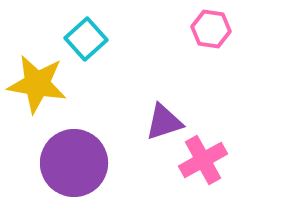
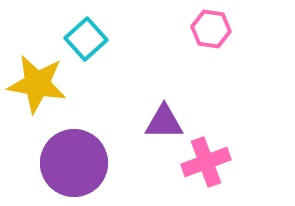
purple triangle: rotated 18 degrees clockwise
pink cross: moved 3 px right, 2 px down; rotated 9 degrees clockwise
